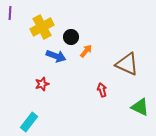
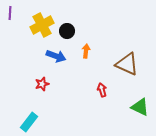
yellow cross: moved 2 px up
black circle: moved 4 px left, 6 px up
orange arrow: rotated 32 degrees counterclockwise
